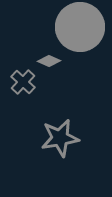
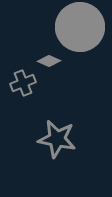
gray cross: moved 1 px down; rotated 25 degrees clockwise
gray star: moved 3 px left, 1 px down; rotated 21 degrees clockwise
